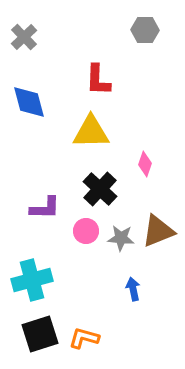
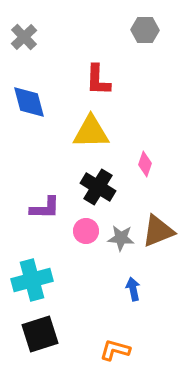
black cross: moved 2 px left, 2 px up; rotated 12 degrees counterclockwise
orange L-shape: moved 31 px right, 12 px down
